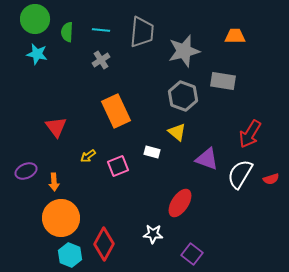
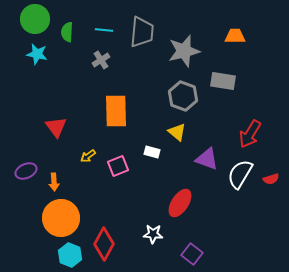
cyan line: moved 3 px right
orange rectangle: rotated 24 degrees clockwise
